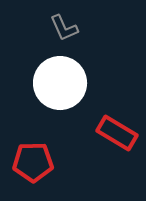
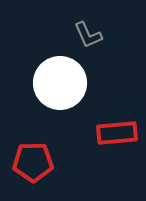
gray L-shape: moved 24 px right, 7 px down
red rectangle: rotated 36 degrees counterclockwise
